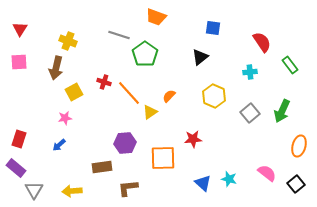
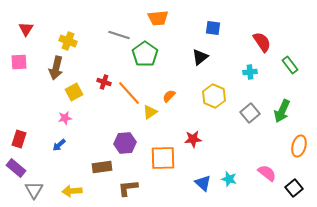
orange trapezoid: moved 2 px right, 1 px down; rotated 25 degrees counterclockwise
red triangle: moved 6 px right
black square: moved 2 px left, 4 px down
